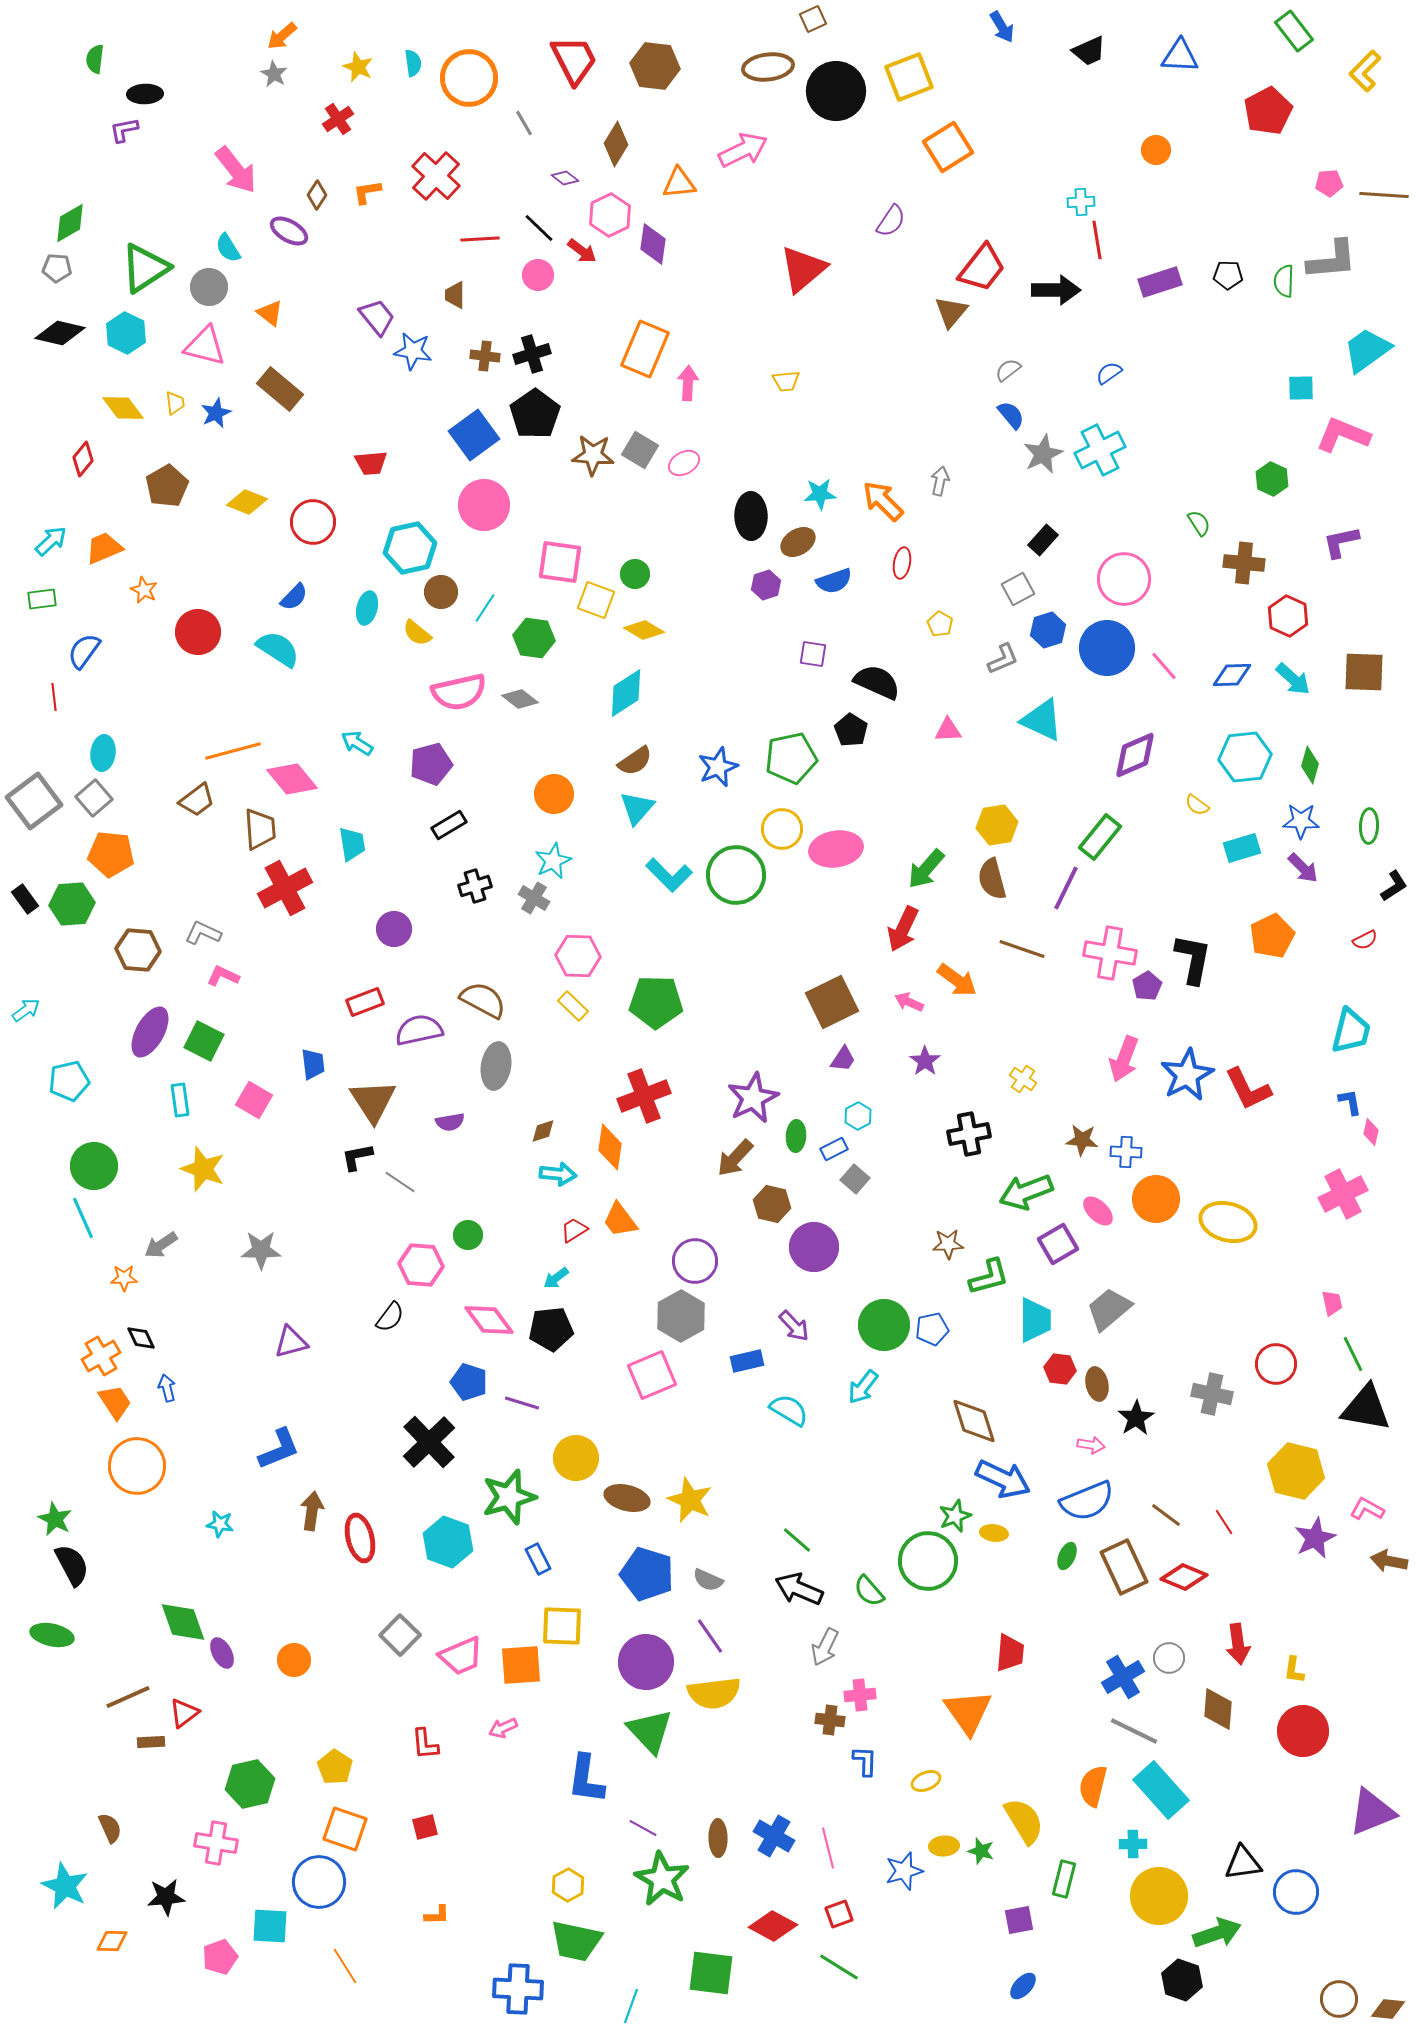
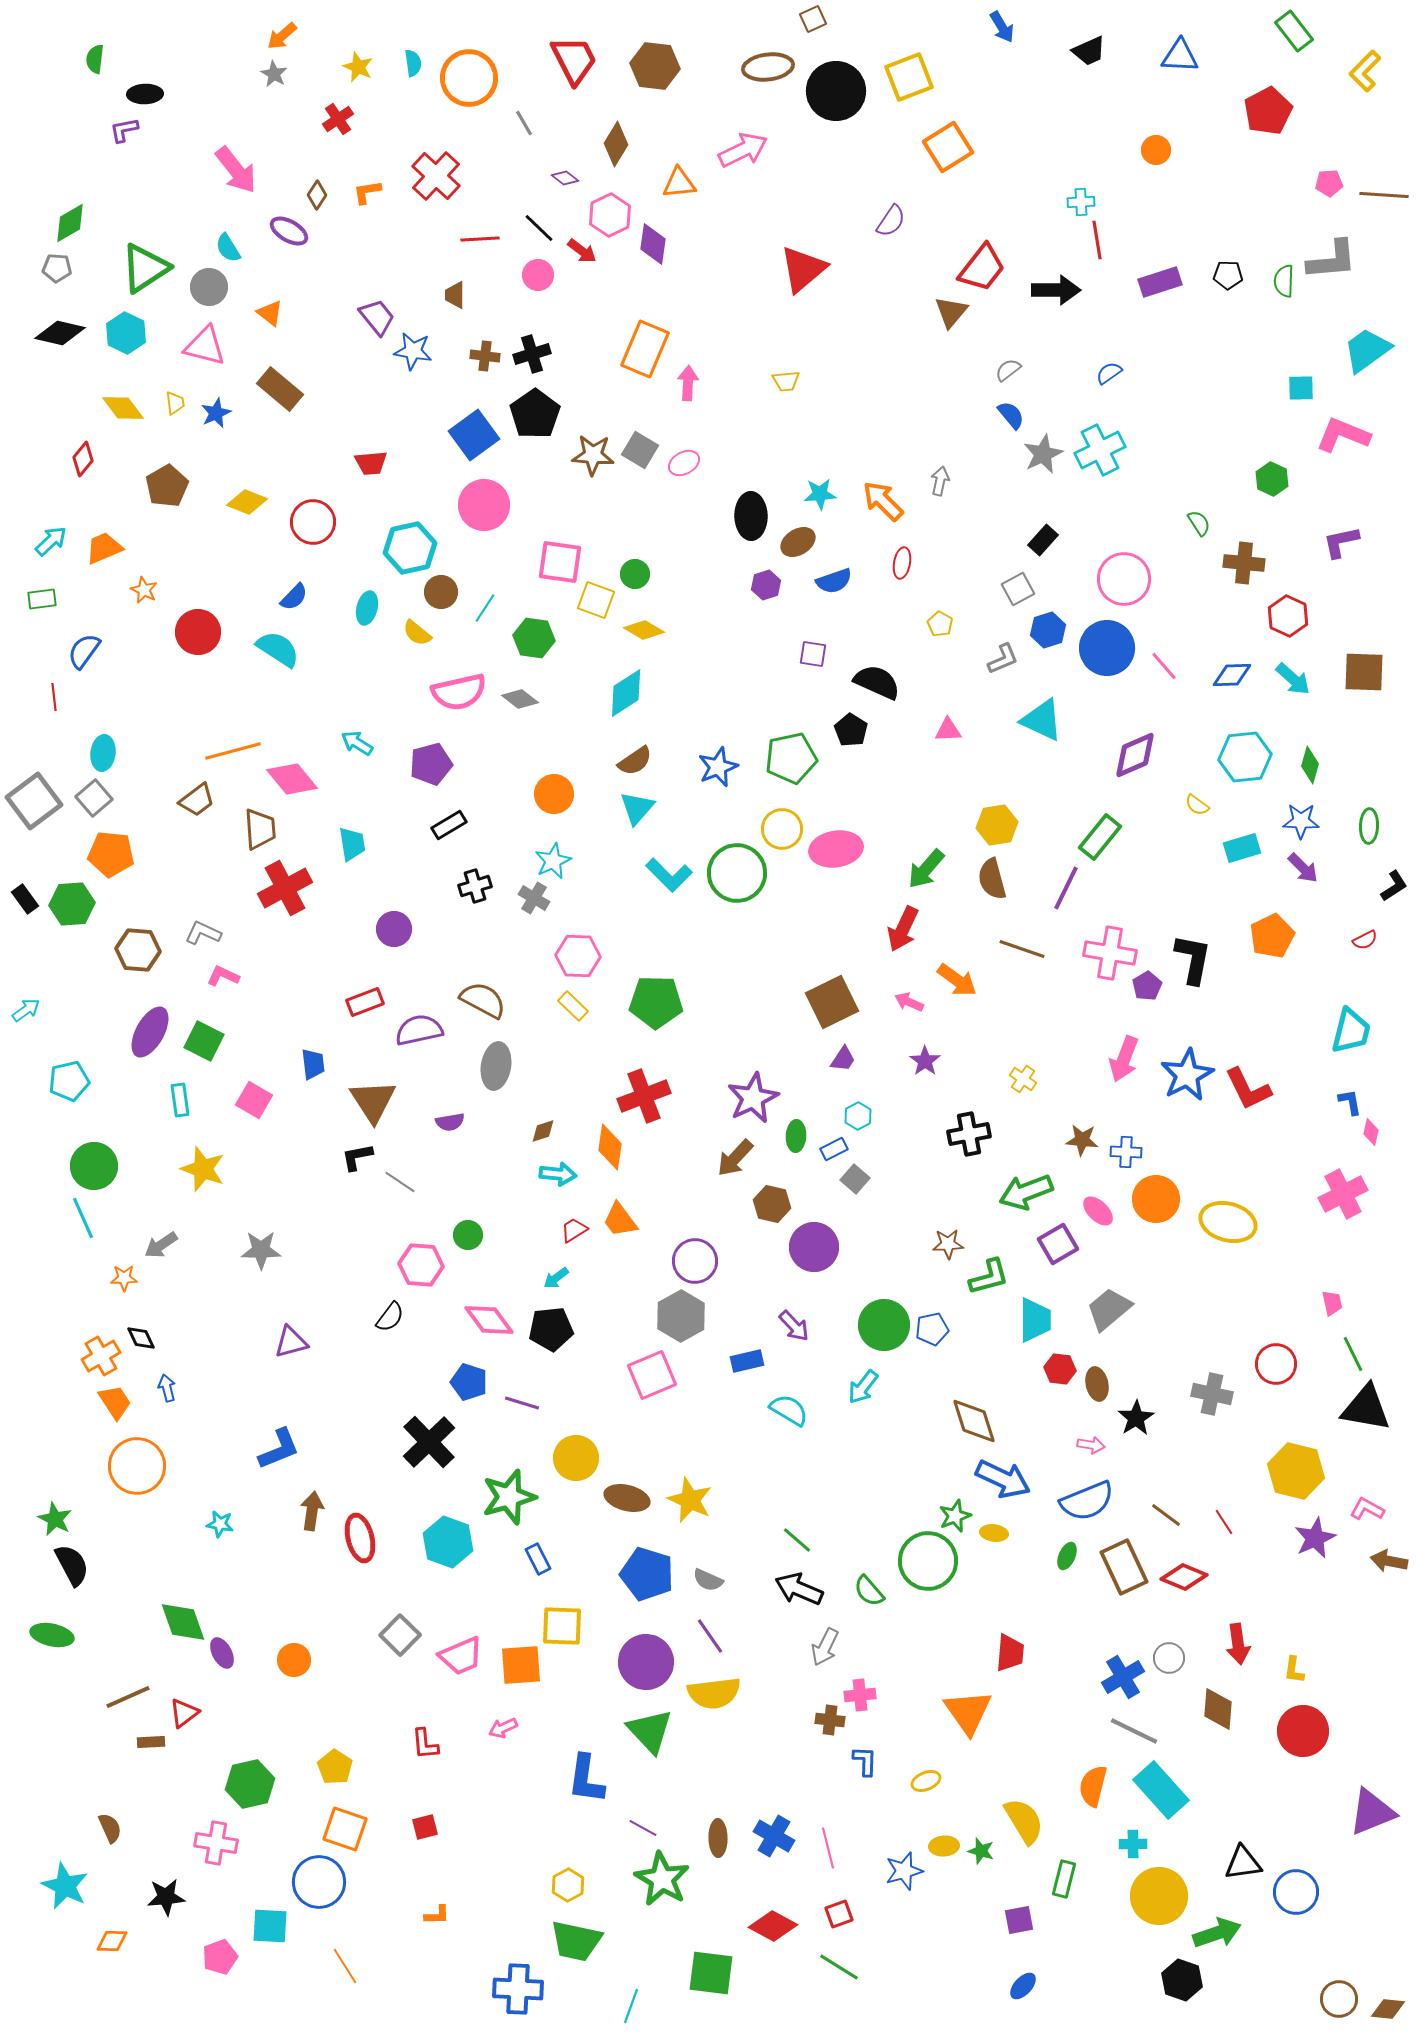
green circle at (736, 875): moved 1 px right, 2 px up
